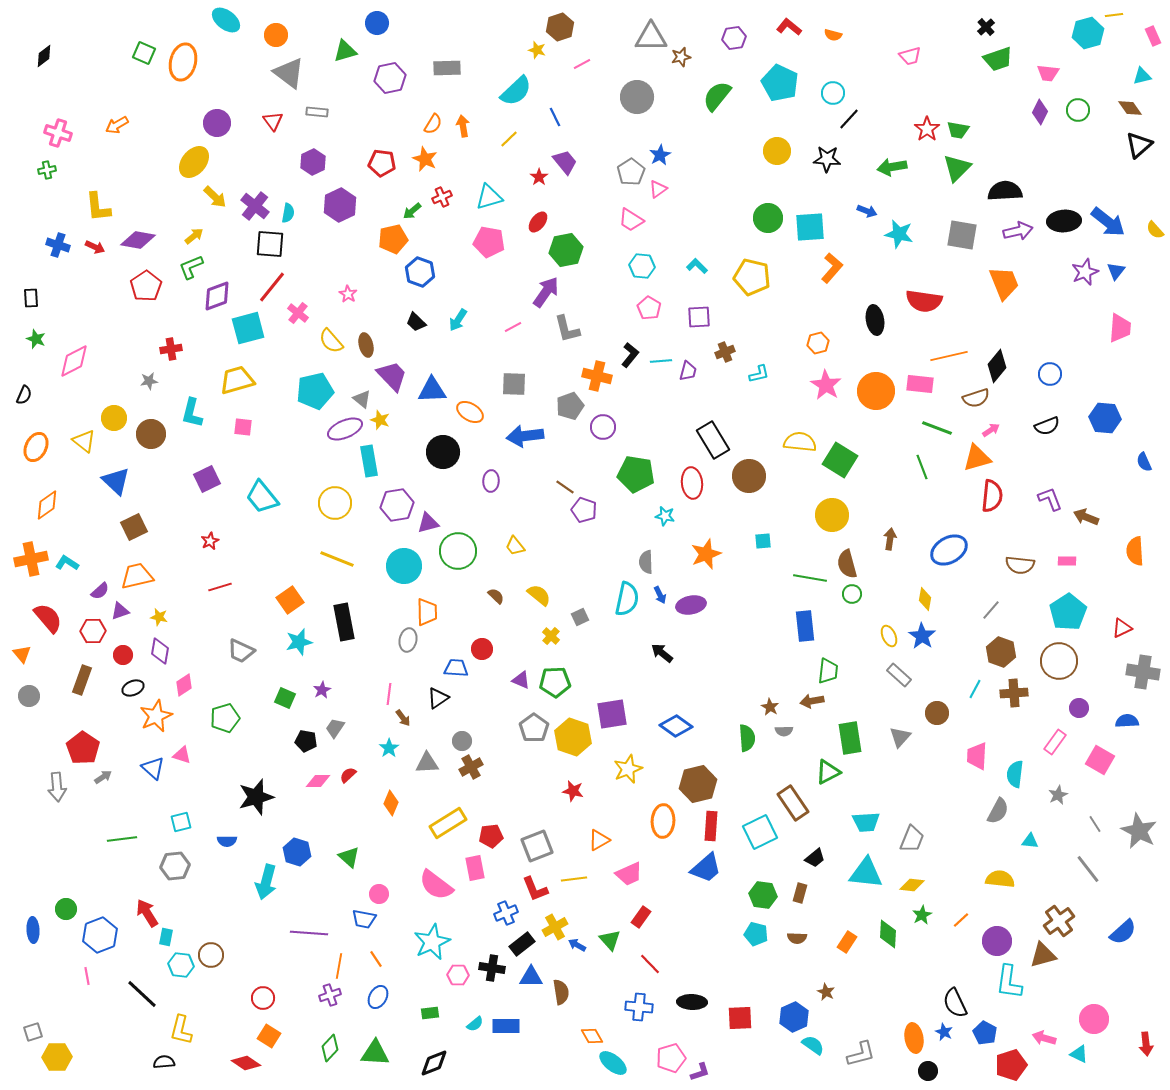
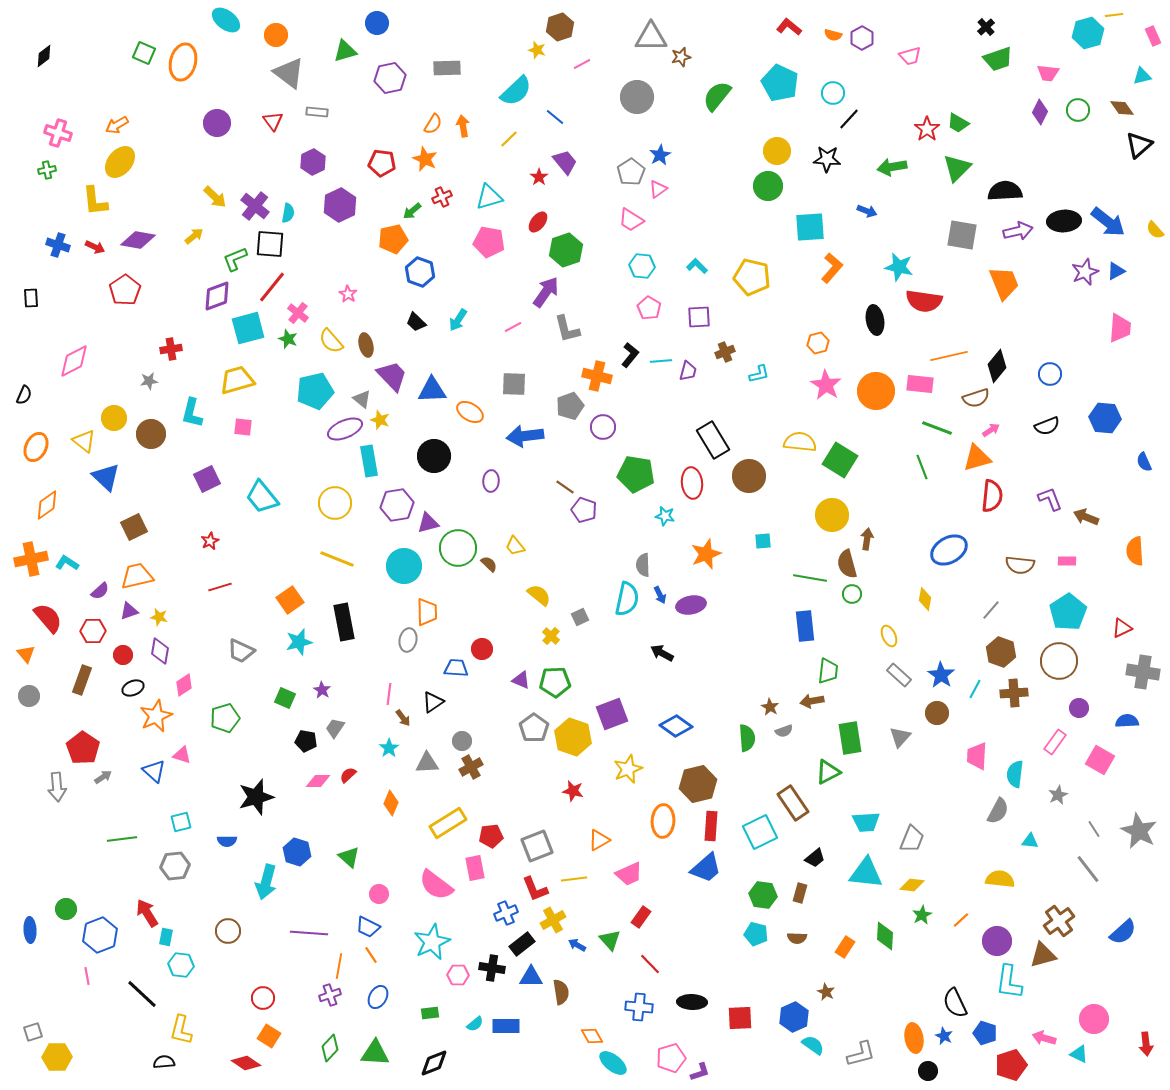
purple hexagon at (734, 38): moved 128 px right; rotated 20 degrees counterclockwise
brown diamond at (1130, 108): moved 8 px left
blue line at (555, 117): rotated 24 degrees counterclockwise
green trapezoid at (958, 130): moved 7 px up; rotated 20 degrees clockwise
yellow ellipse at (194, 162): moved 74 px left
yellow L-shape at (98, 207): moved 3 px left, 6 px up
green circle at (768, 218): moved 32 px up
cyan star at (899, 234): moved 33 px down
green hexagon at (566, 250): rotated 8 degrees counterclockwise
green L-shape at (191, 267): moved 44 px right, 8 px up
blue triangle at (1116, 271): rotated 24 degrees clockwise
red pentagon at (146, 286): moved 21 px left, 4 px down
green star at (36, 339): moved 252 px right
black circle at (443, 452): moved 9 px left, 4 px down
blue triangle at (116, 481): moved 10 px left, 4 px up
brown arrow at (890, 539): moved 23 px left
green circle at (458, 551): moved 3 px up
gray semicircle at (646, 562): moved 3 px left, 3 px down
brown semicircle at (496, 596): moved 7 px left, 32 px up
purple triangle at (120, 611): moved 9 px right
blue star at (922, 636): moved 19 px right, 39 px down
black arrow at (662, 653): rotated 10 degrees counterclockwise
orange triangle at (22, 654): moved 4 px right
purple star at (322, 690): rotated 12 degrees counterclockwise
black triangle at (438, 698): moved 5 px left, 4 px down
purple square at (612, 714): rotated 12 degrees counterclockwise
gray semicircle at (784, 731): rotated 18 degrees counterclockwise
blue triangle at (153, 768): moved 1 px right, 3 px down
gray line at (1095, 824): moved 1 px left, 5 px down
blue trapezoid at (364, 919): moved 4 px right, 8 px down; rotated 15 degrees clockwise
yellow cross at (555, 927): moved 2 px left, 7 px up
blue ellipse at (33, 930): moved 3 px left
green diamond at (888, 934): moved 3 px left, 2 px down
orange rectangle at (847, 942): moved 2 px left, 5 px down
brown circle at (211, 955): moved 17 px right, 24 px up
orange line at (376, 959): moved 5 px left, 4 px up
blue star at (944, 1032): moved 4 px down
blue pentagon at (985, 1033): rotated 10 degrees counterclockwise
